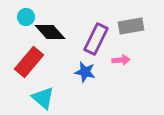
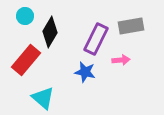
cyan circle: moved 1 px left, 1 px up
black diamond: rotated 72 degrees clockwise
red rectangle: moved 3 px left, 2 px up
